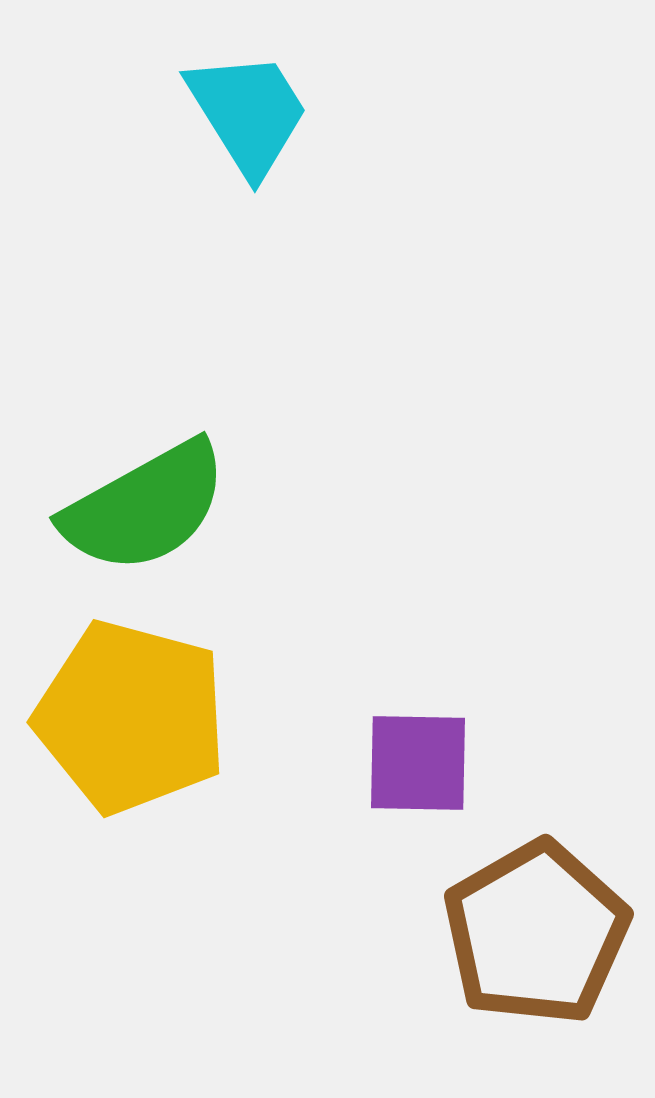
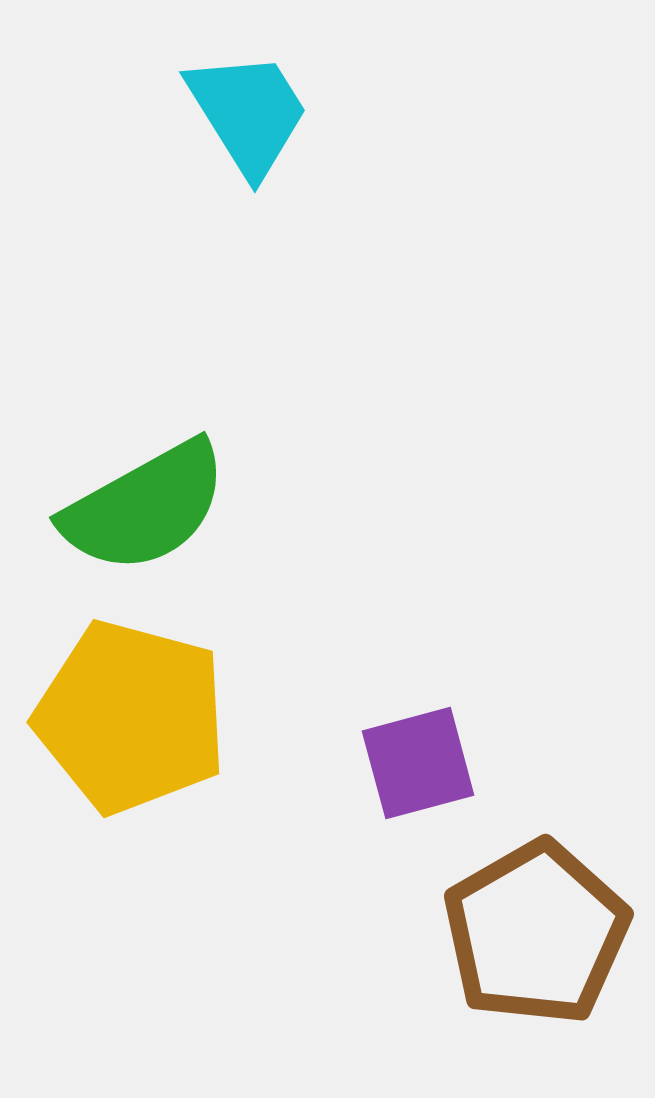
purple square: rotated 16 degrees counterclockwise
